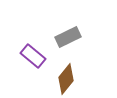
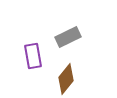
purple rectangle: rotated 40 degrees clockwise
